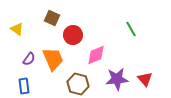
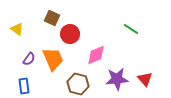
green line: rotated 28 degrees counterclockwise
red circle: moved 3 px left, 1 px up
